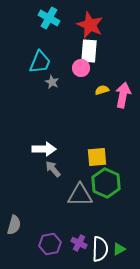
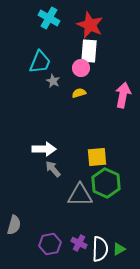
gray star: moved 1 px right, 1 px up
yellow semicircle: moved 23 px left, 3 px down
